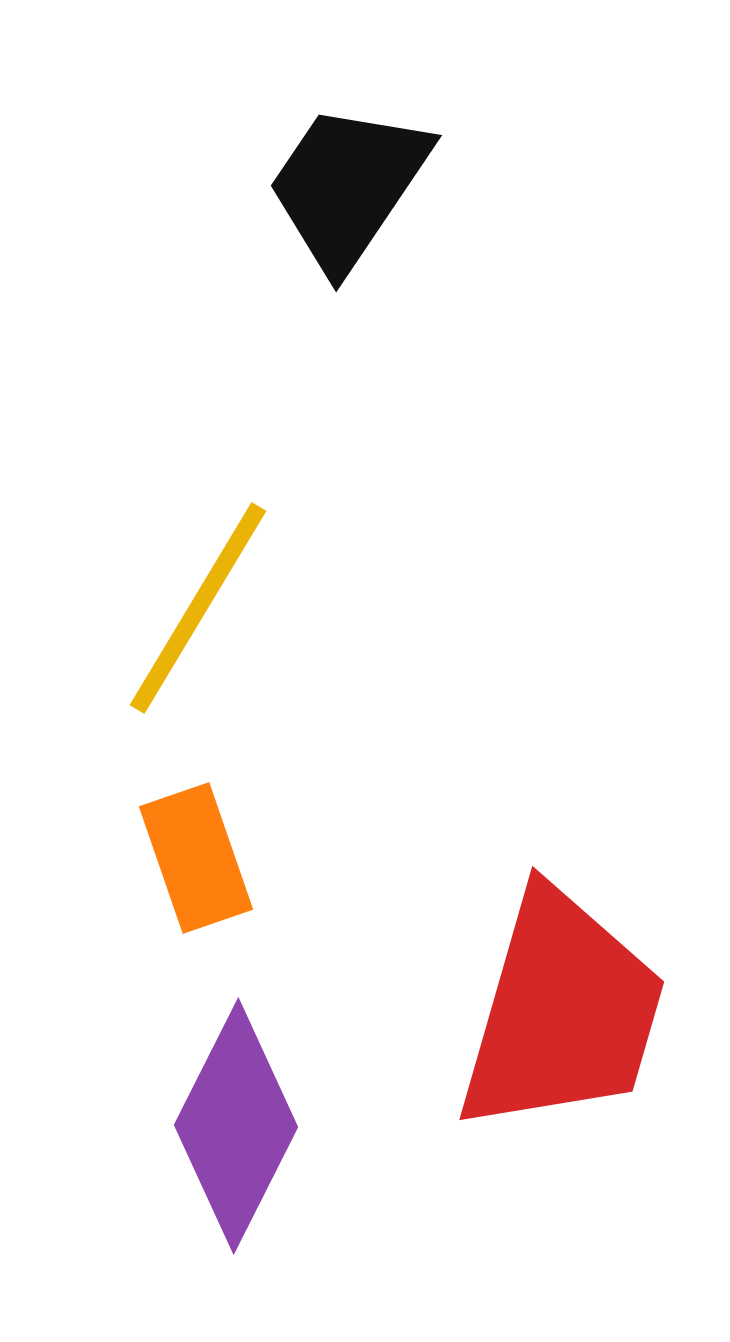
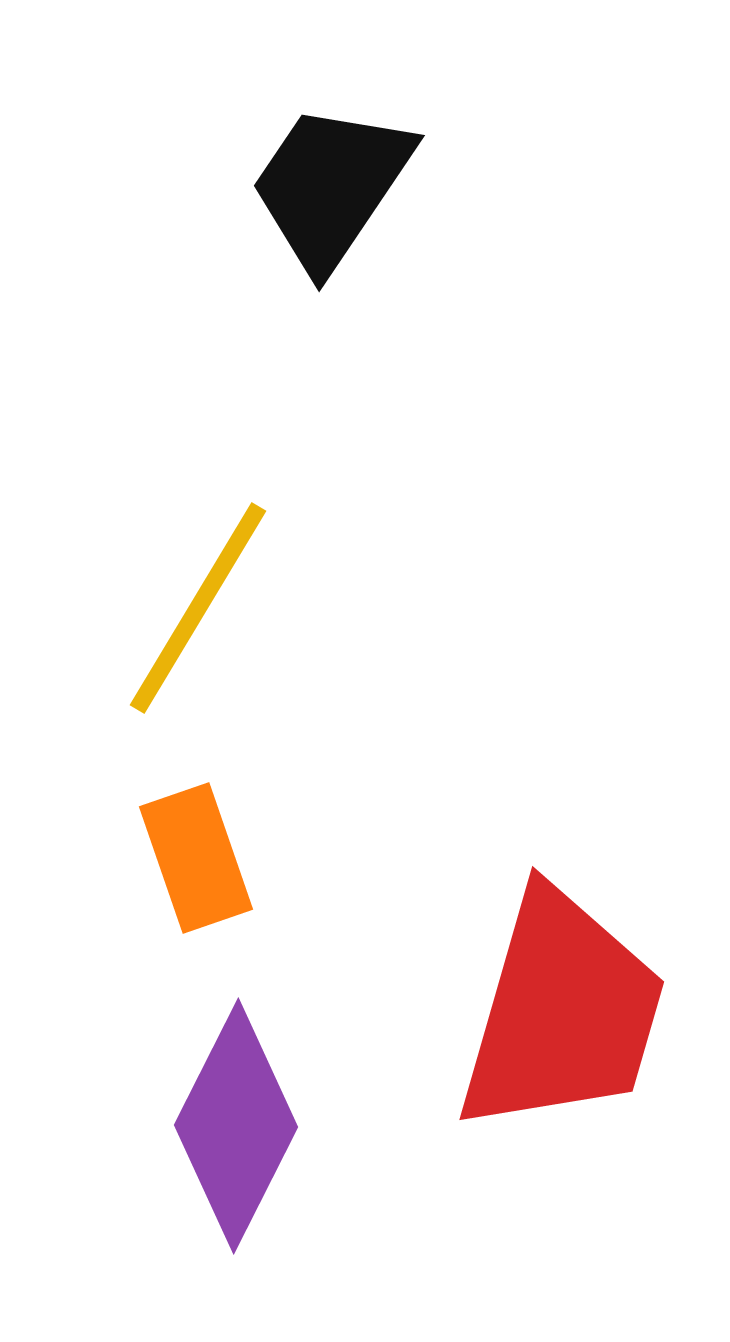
black trapezoid: moved 17 px left
